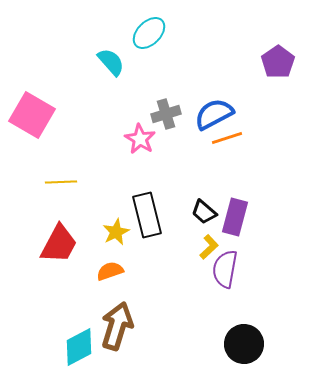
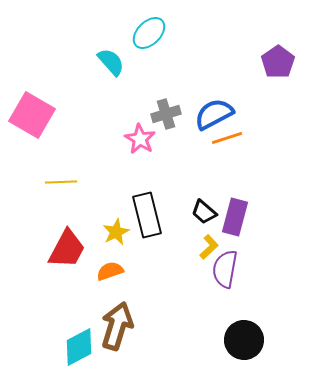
red trapezoid: moved 8 px right, 5 px down
black circle: moved 4 px up
